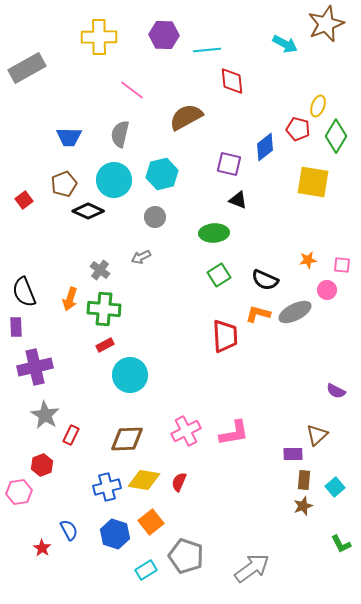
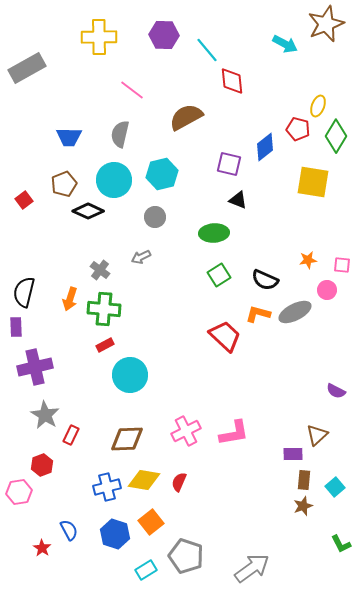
cyan line at (207, 50): rotated 56 degrees clockwise
black semicircle at (24, 292): rotated 36 degrees clockwise
red trapezoid at (225, 336): rotated 44 degrees counterclockwise
